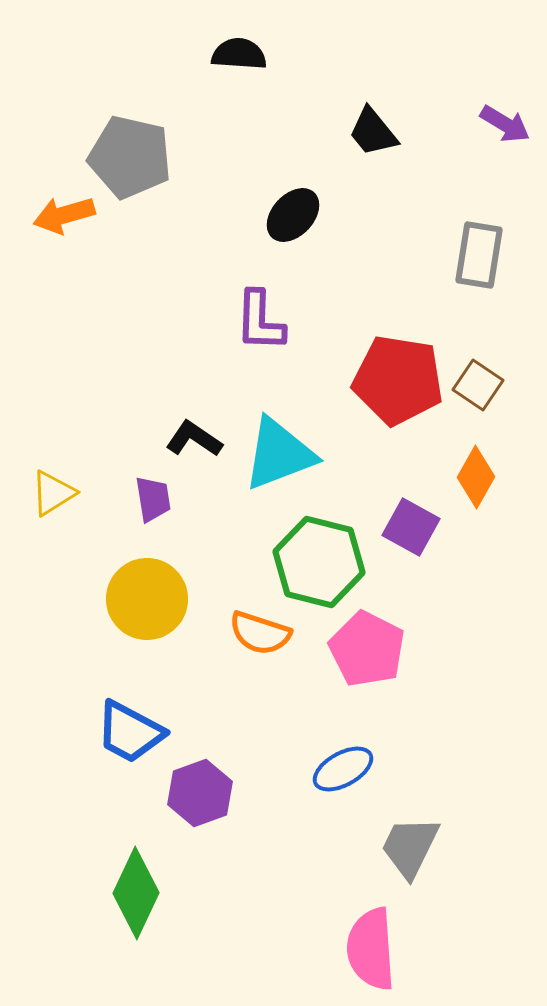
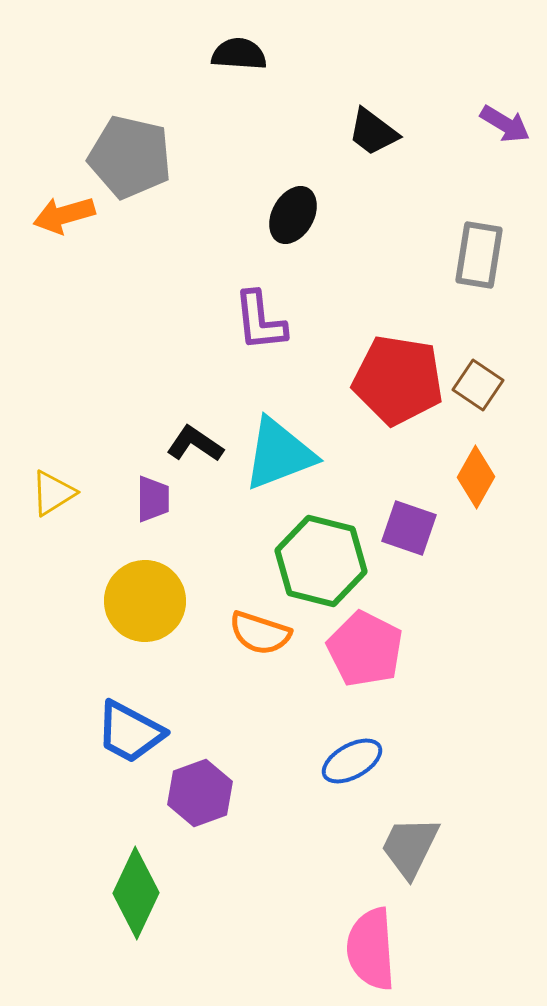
black trapezoid: rotated 14 degrees counterclockwise
black ellipse: rotated 14 degrees counterclockwise
purple L-shape: rotated 8 degrees counterclockwise
black L-shape: moved 1 px right, 5 px down
purple trapezoid: rotated 9 degrees clockwise
purple square: moved 2 px left, 1 px down; rotated 10 degrees counterclockwise
green hexagon: moved 2 px right, 1 px up
yellow circle: moved 2 px left, 2 px down
pink pentagon: moved 2 px left
blue ellipse: moved 9 px right, 8 px up
